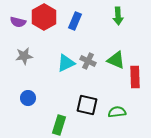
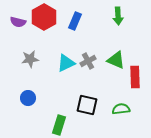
gray star: moved 6 px right, 3 px down
gray cross: rotated 35 degrees clockwise
green semicircle: moved 4 px right, 3 px up
